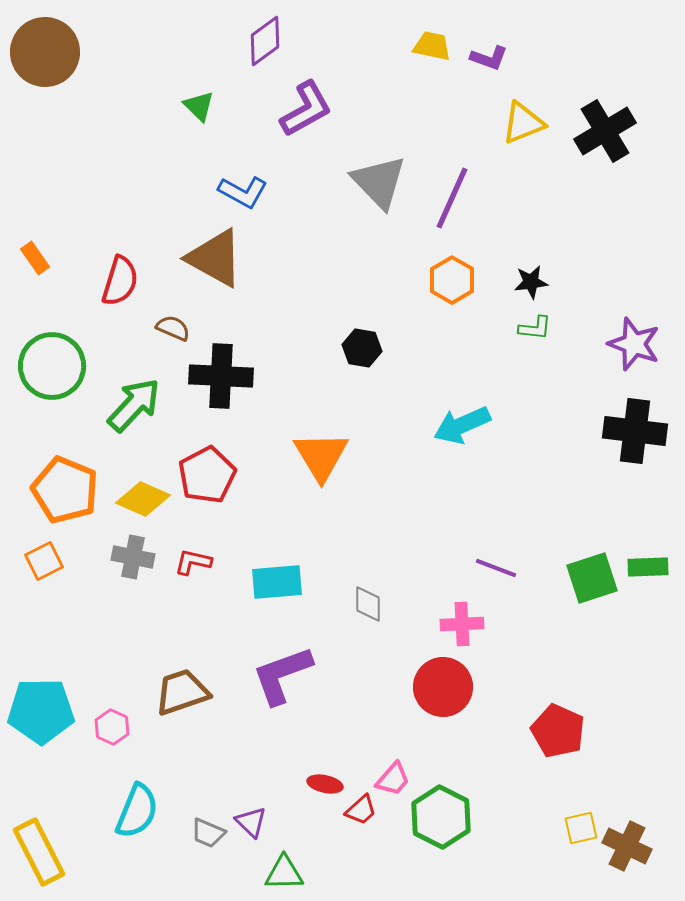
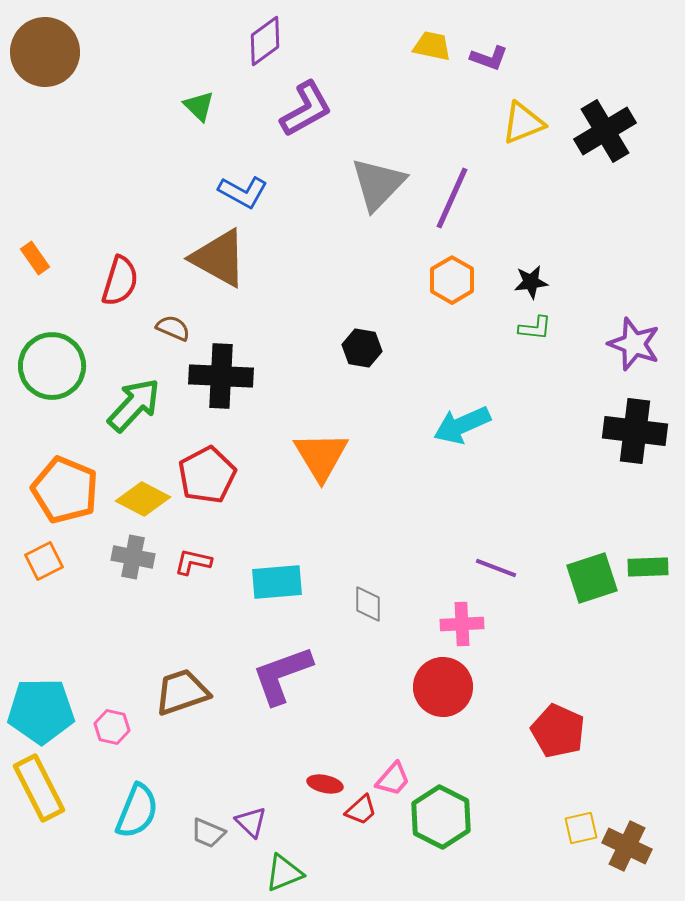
gray triangle at (379, 182): moved 1 px left, 2 px down; rotated 28 degrees clockwise
brown triangle at (215, 258): moved 4 px right
yellow diamond at (143, 499): rotated 4 degrees clockwise
pink hexagon at (112, 727): rotated 12 degrees counterclockwise
yellow rectangle at (39, 852): moved 64 px up
green triangle at (284, 873): rotated 21 degrees counterclockwise
